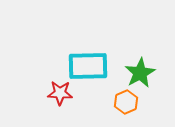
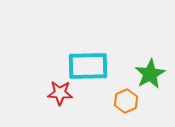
green star: moved 10 px right, 1 px down
orange hexagon: moved 1 px up
